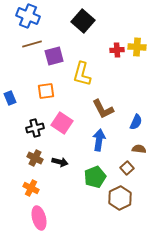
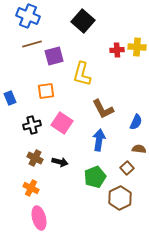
black cross: moved 3 px left, 3 px up
